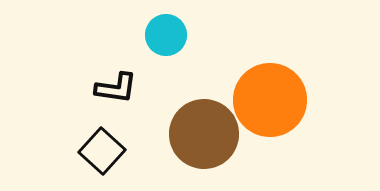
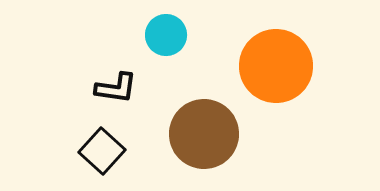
orange circle: moved 6 px right, 34 px up
